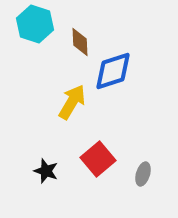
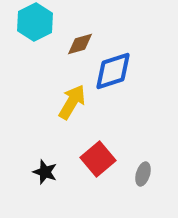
cyan hexagon: moved 2 px up; rotated 15 degrees clockwise
brown diamond: moved 2 px down; rotated 76 degrees clockwise
black star: moved 1 px left, 1 px down
